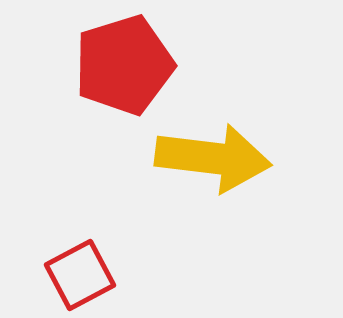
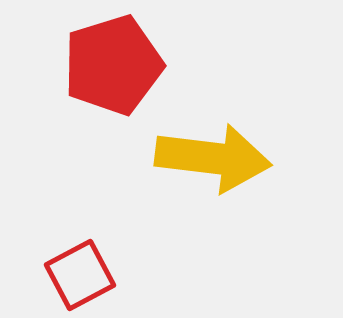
red pentagon: moved 11 px left
